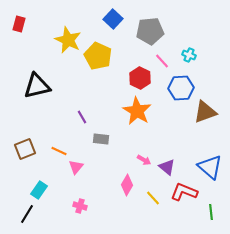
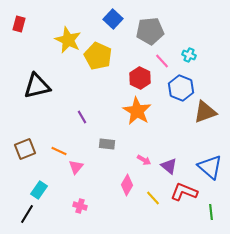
blue hexagon: rotated 25 degrees clockwise
gray rectangle: moved 6 px right, 5 px down
purple triangle: moved 2 px right, 1 px up
